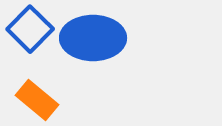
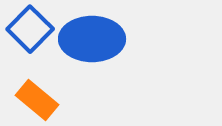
blue ellipse: moved 1 px left, 1 px down
